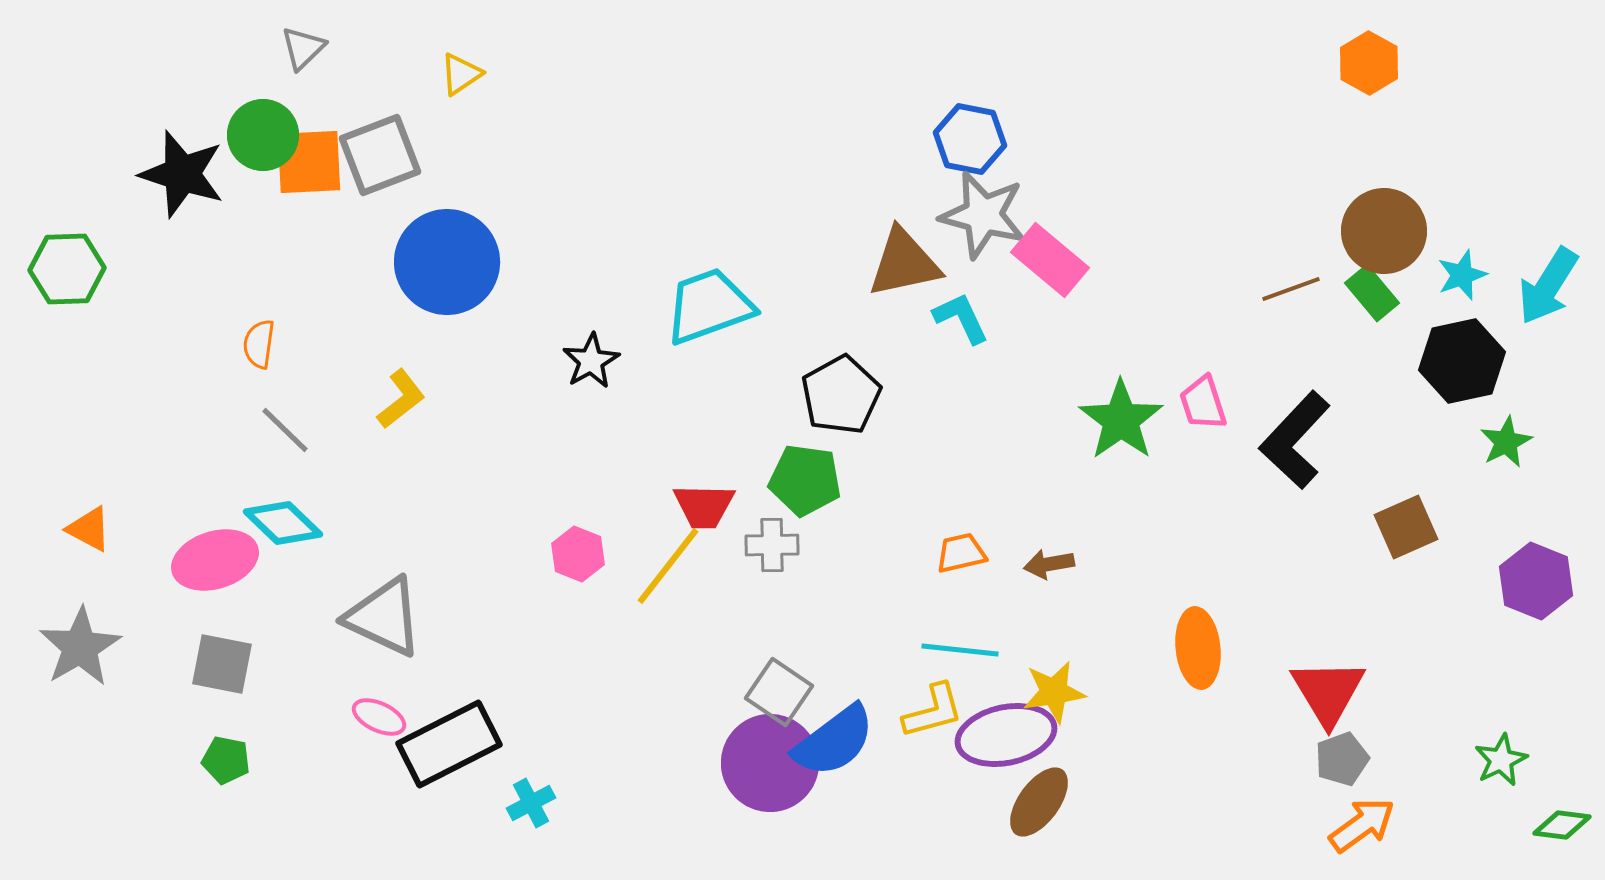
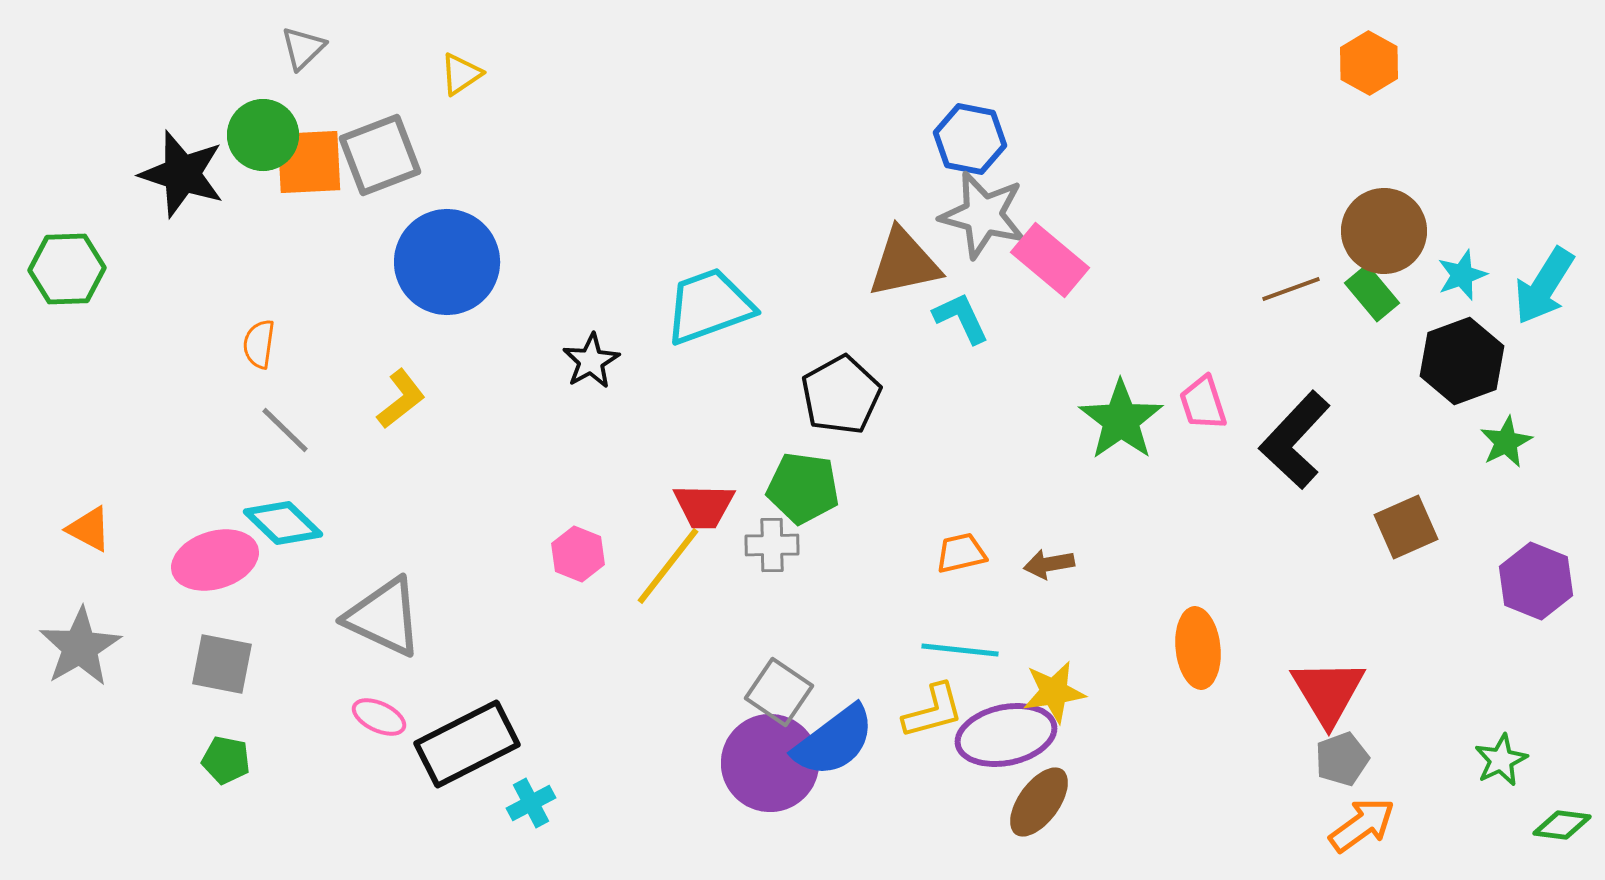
cyan arrow at (1548, 286): moved 4 px left
black hexagon at (1462, 361): rotated 8 degrees counterclockwise
green pentagon at (805, 480): moved 2 px left, 8 px down
black rectangle at (449, 744): moved 18 px right
